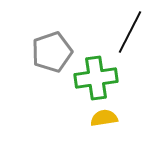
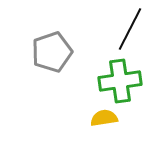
black line: moved 3 px up
green cross: moved 24 px right, 3 px down
